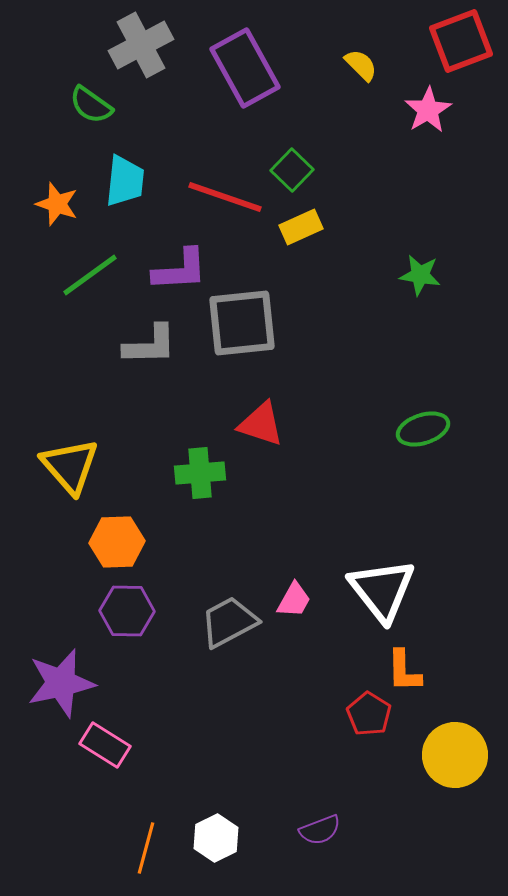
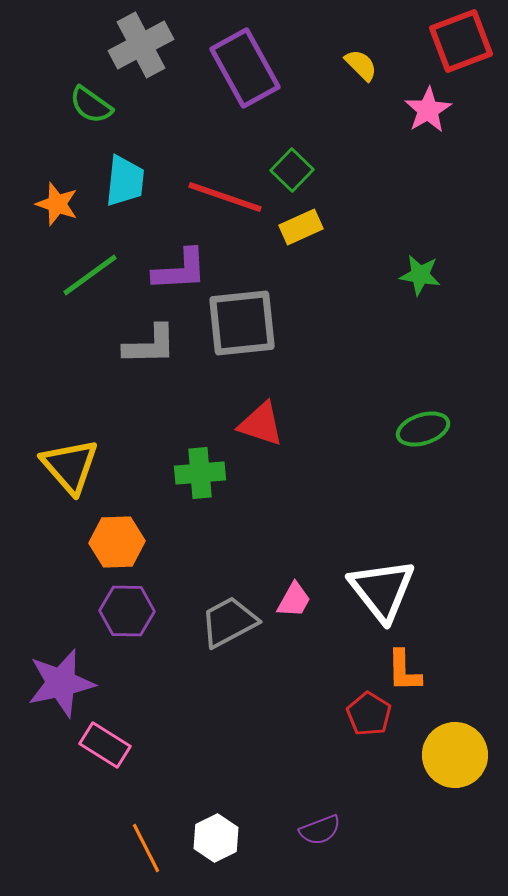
orange line: rotated 42 degrees counterclockwise
